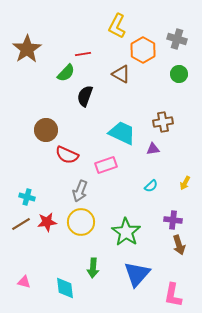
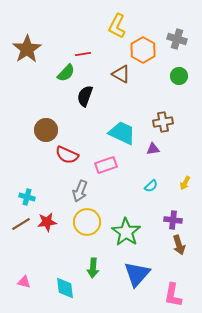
green circle: moved 2 px down
yellow circle: moved 6 px right
